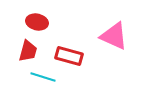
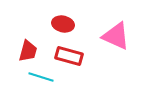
red ellipse: moved 26 px right, 2 px down
pink triangle: moved 2 px right
cyan line: moved 2 px left
